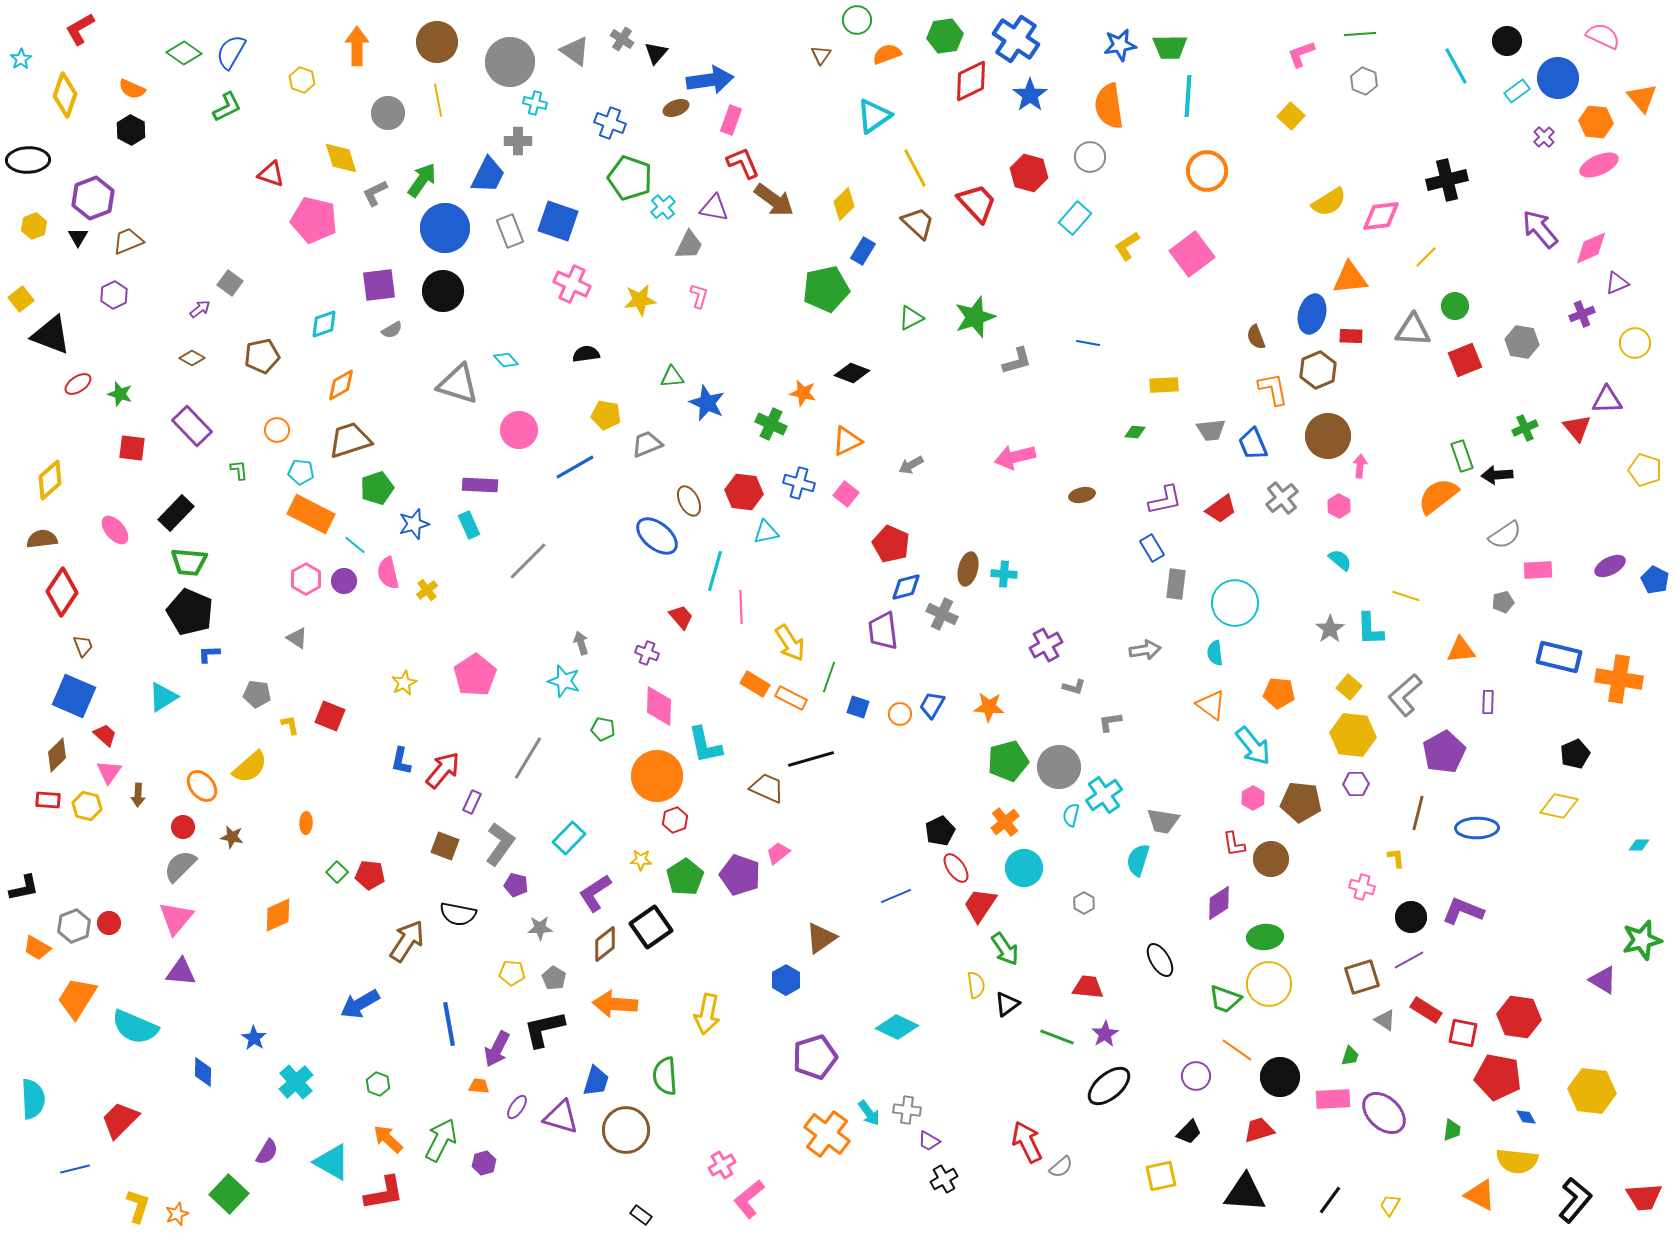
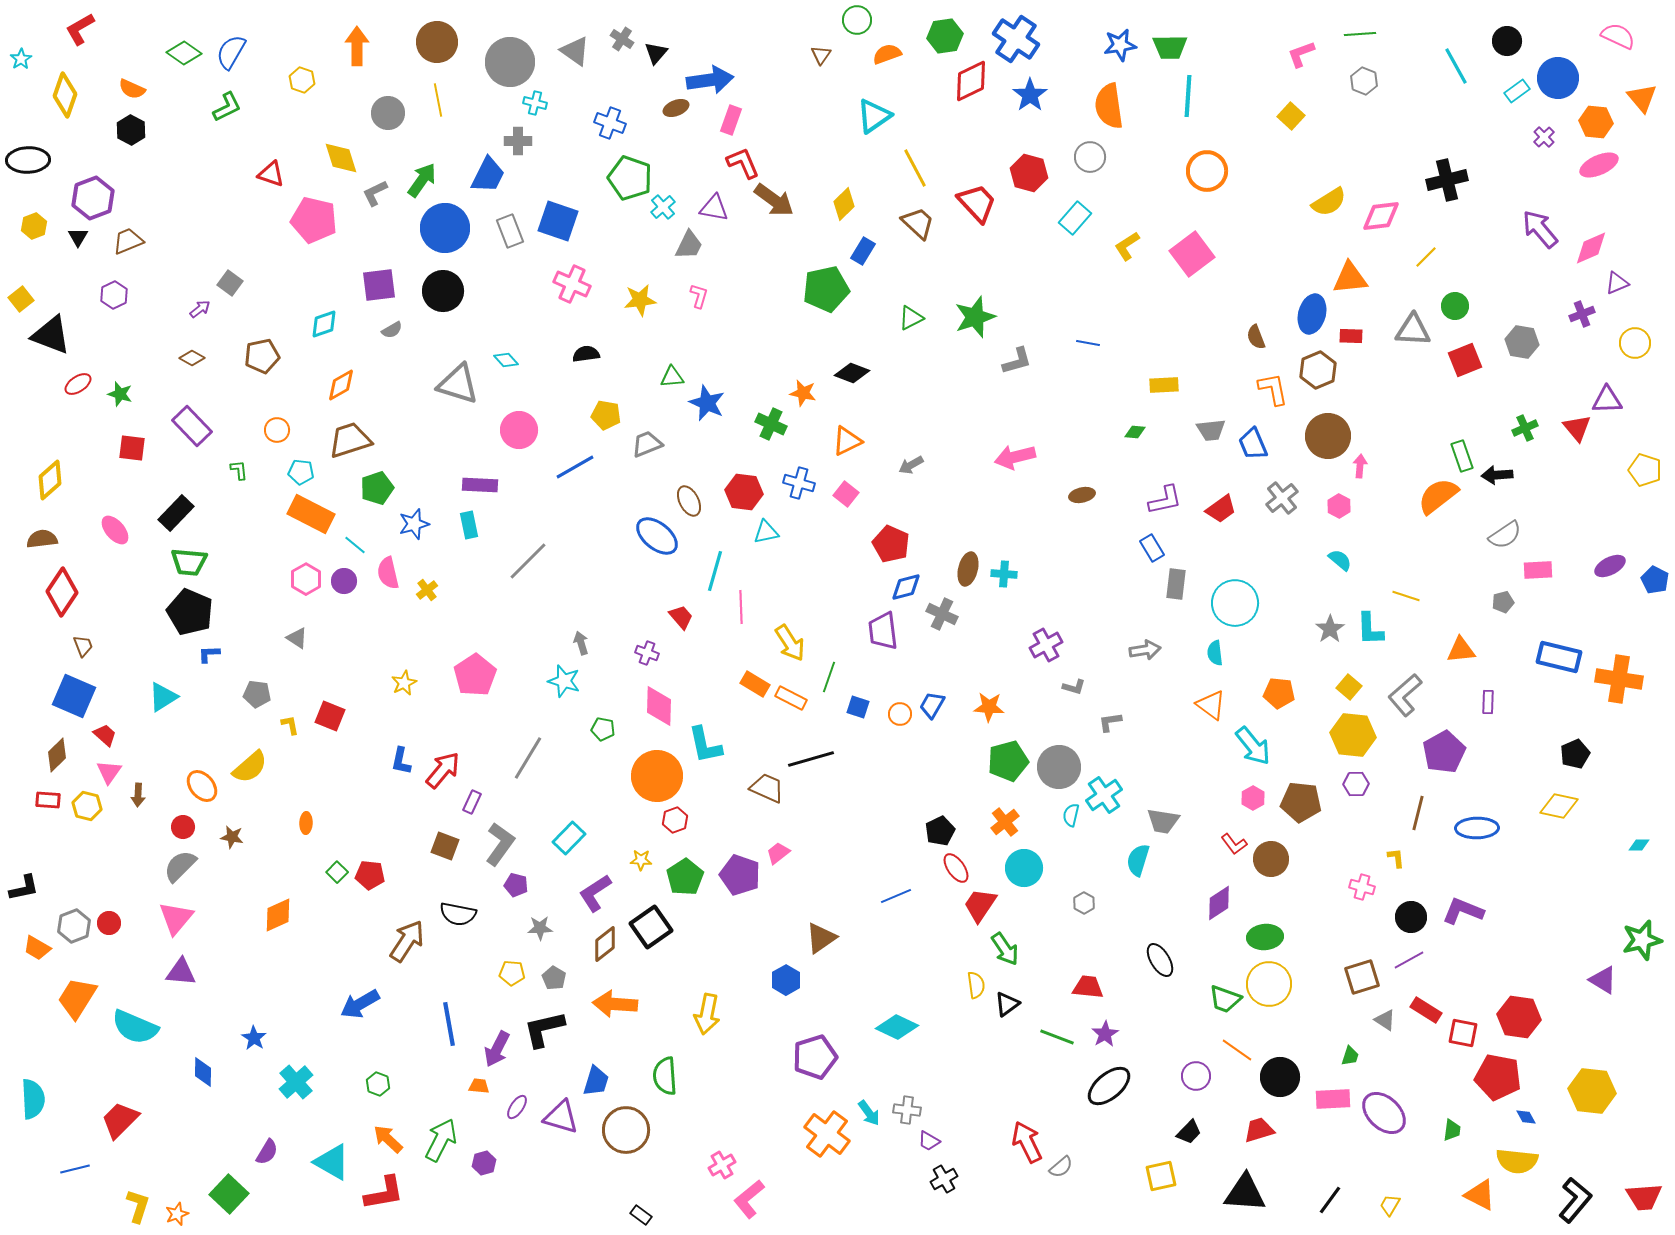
pink semicircle at (1603, 36): moved 15 px right
cyan rectangle at (469, 525): rotated 12 degrees clockwise
red L-shape at (1234, 844): rotated 28 degrees counterclockwise
